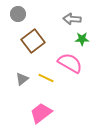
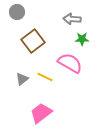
gray circle: moved 1 px left, 2 px up
yellow line: moved 1 px left, 1 px up
